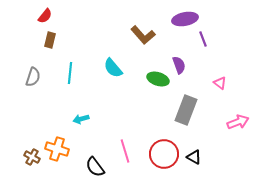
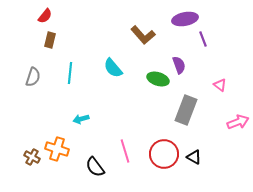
pink triangle: moved 2 px down
